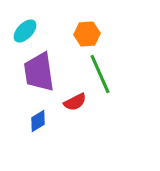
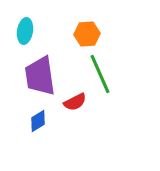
cyan ellipse: rotated 35 degrees counterclockwise
purple trapezoid: moved 1 px right, 4 px down
